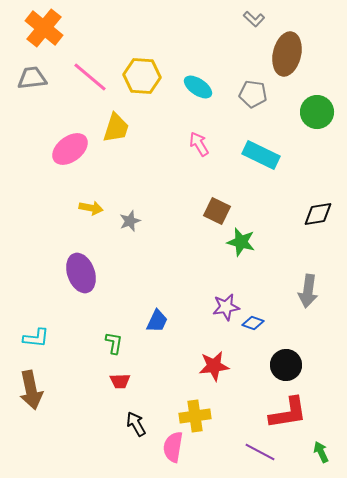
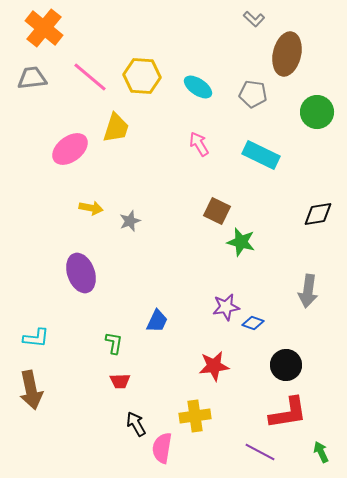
pink semicircle: moved 11 px left, 1 px down
